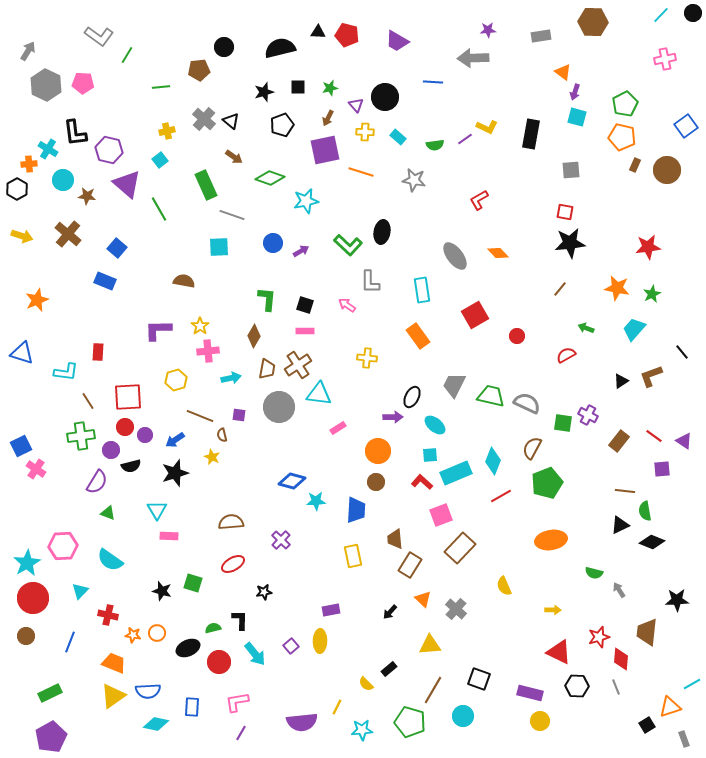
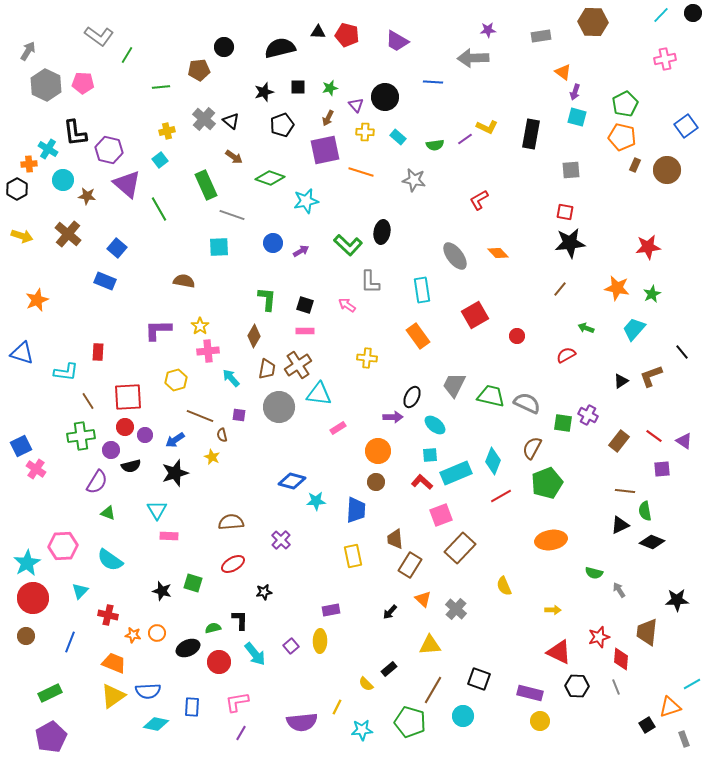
cyan arrow at (231, 378): rotated 120 degrees counterclockwise
